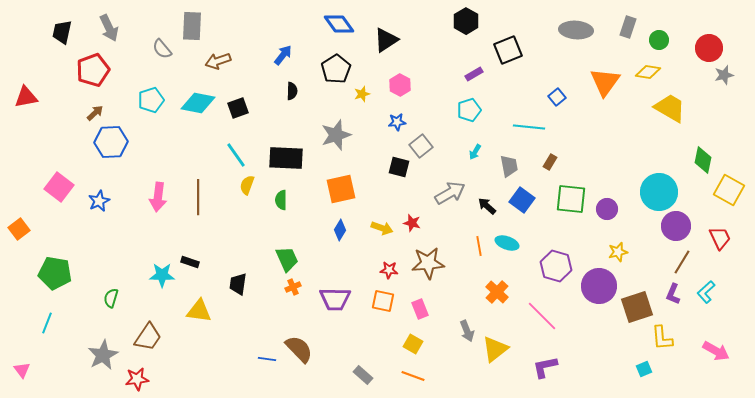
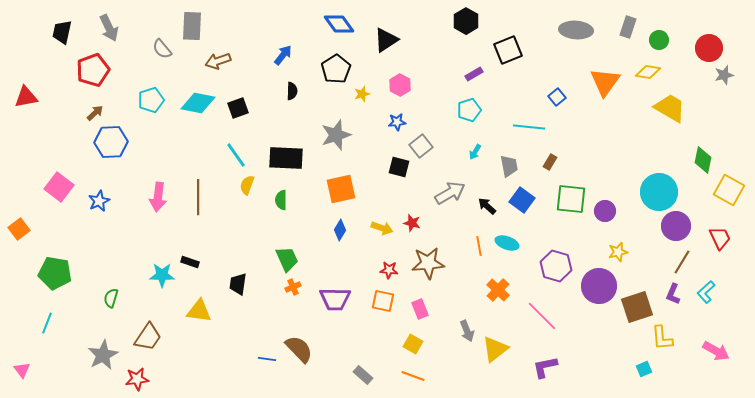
purple circle at (607, 209): moved 2 px left, 2 px down
orange cross at (497, 292): moved 1 px right, 2 px up
